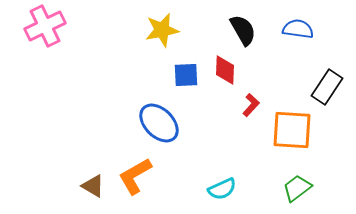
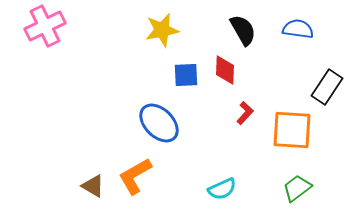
red L-shape: moved 6 px left, 8 px down
